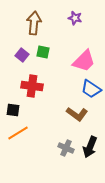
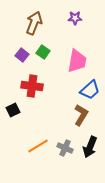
purple star: rotated 16 degrees counterclockwise
brown arrow: rotated 15 degrees clockwise
green square: rotated 24 degrees clockwise
pink trapezoid: moved 7 px left; rotated 35 degrees counterclockwise
blue trapezoid: moved 1 px left, 1 px down; rotated 75 degrees counterclockwise
black square: rotated 32 degrees counterclockwise
brown L-shape: moved 4 px right, 1 px down; rotated 95 degrees counterclockwise
orange line: moved 20 px right, 13 px down
gray cross: moved 1 px left
